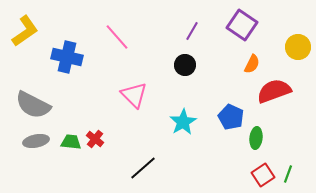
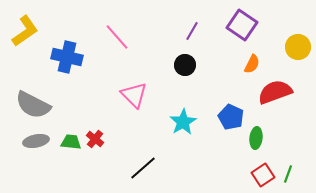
red semicircle: moved 1 px right, 1 px down
